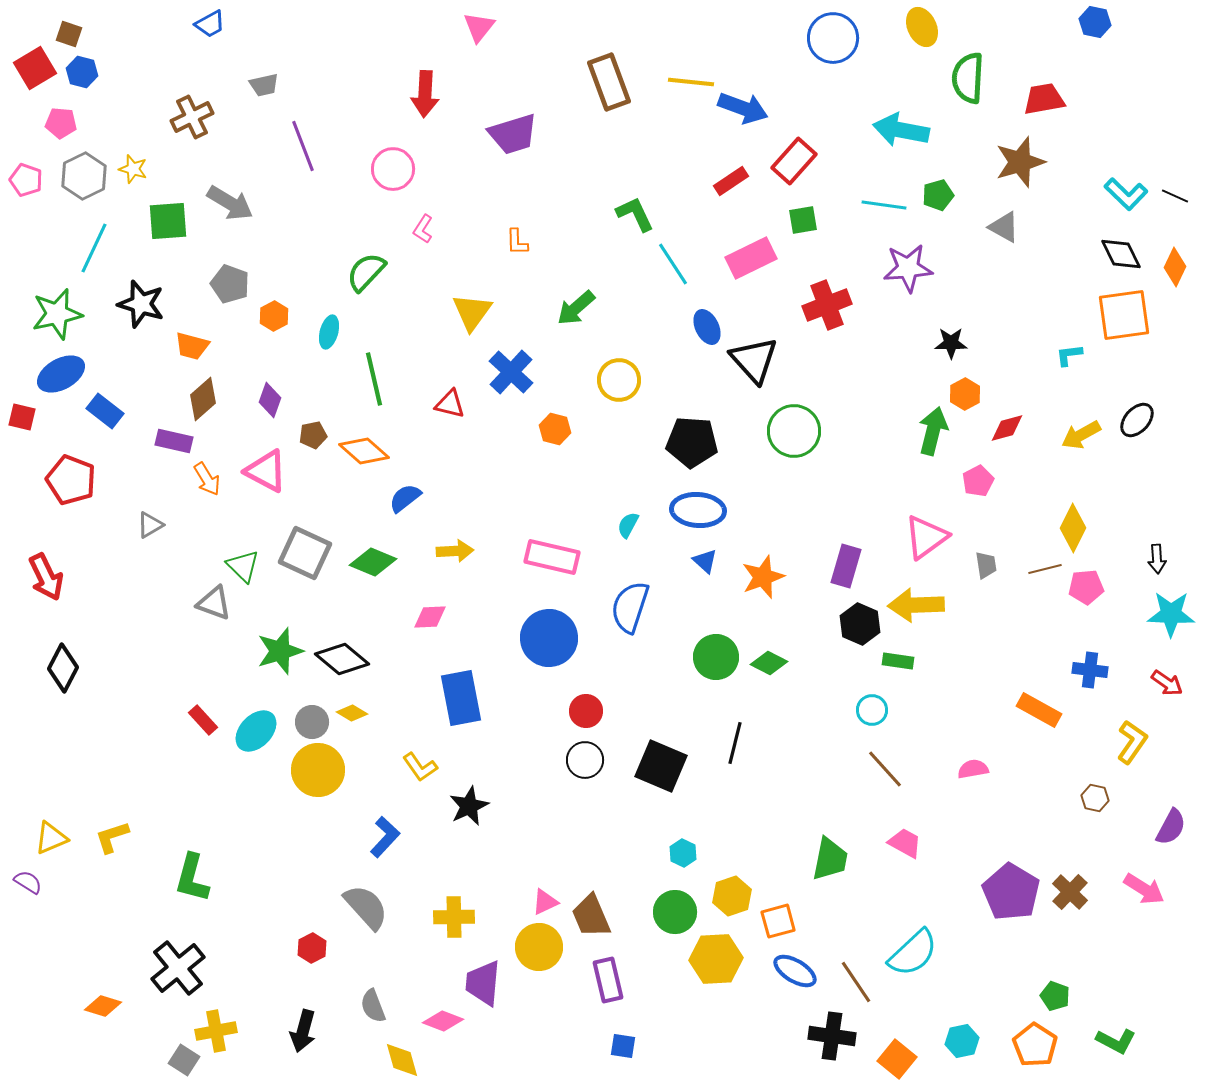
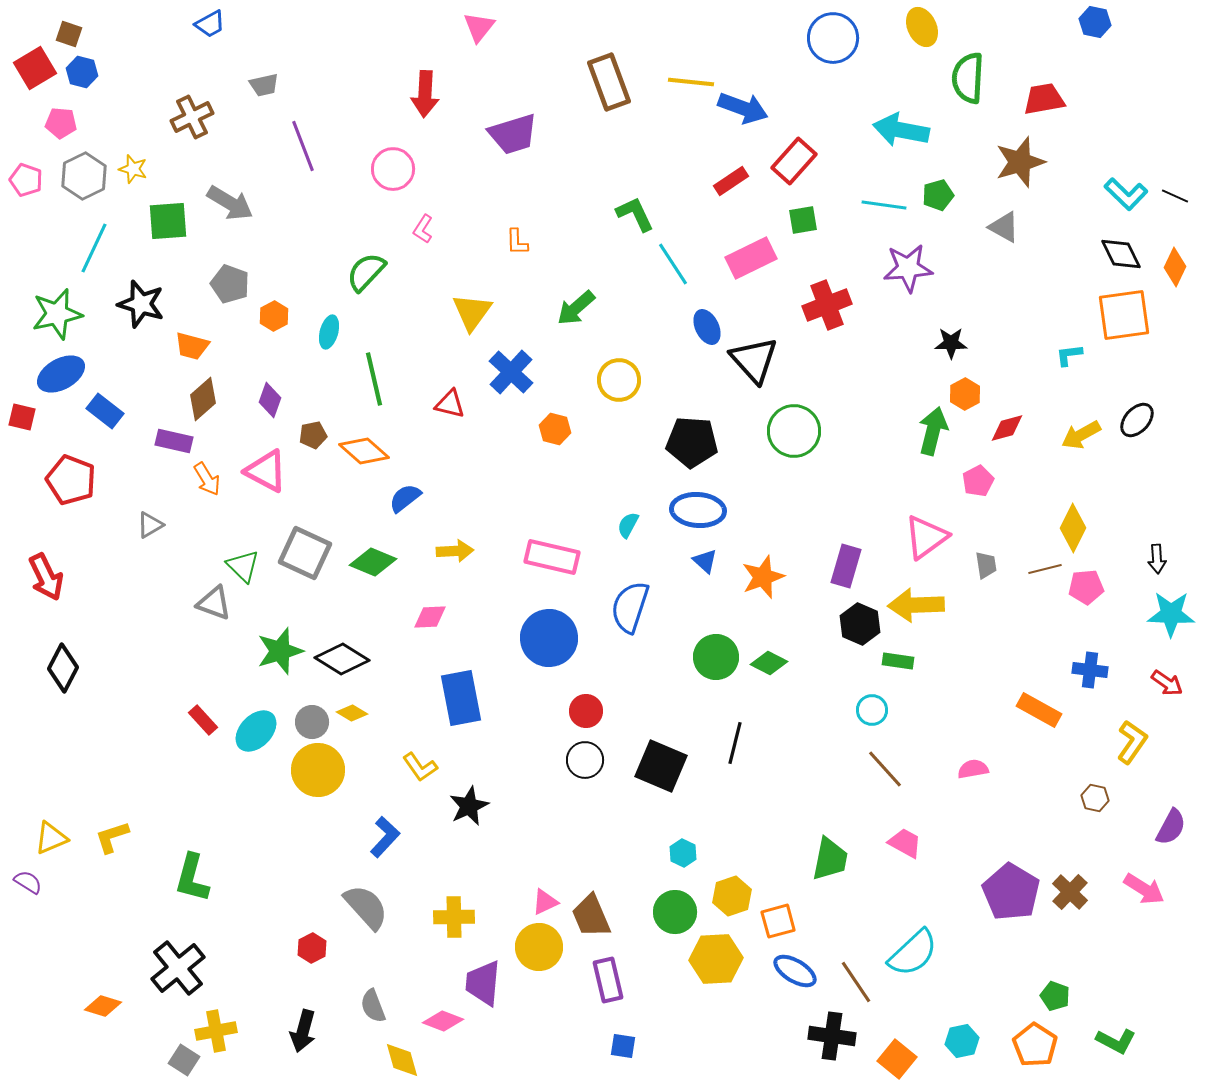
black diamond at (342, 659): rotated 8 degrees counterclockwise
